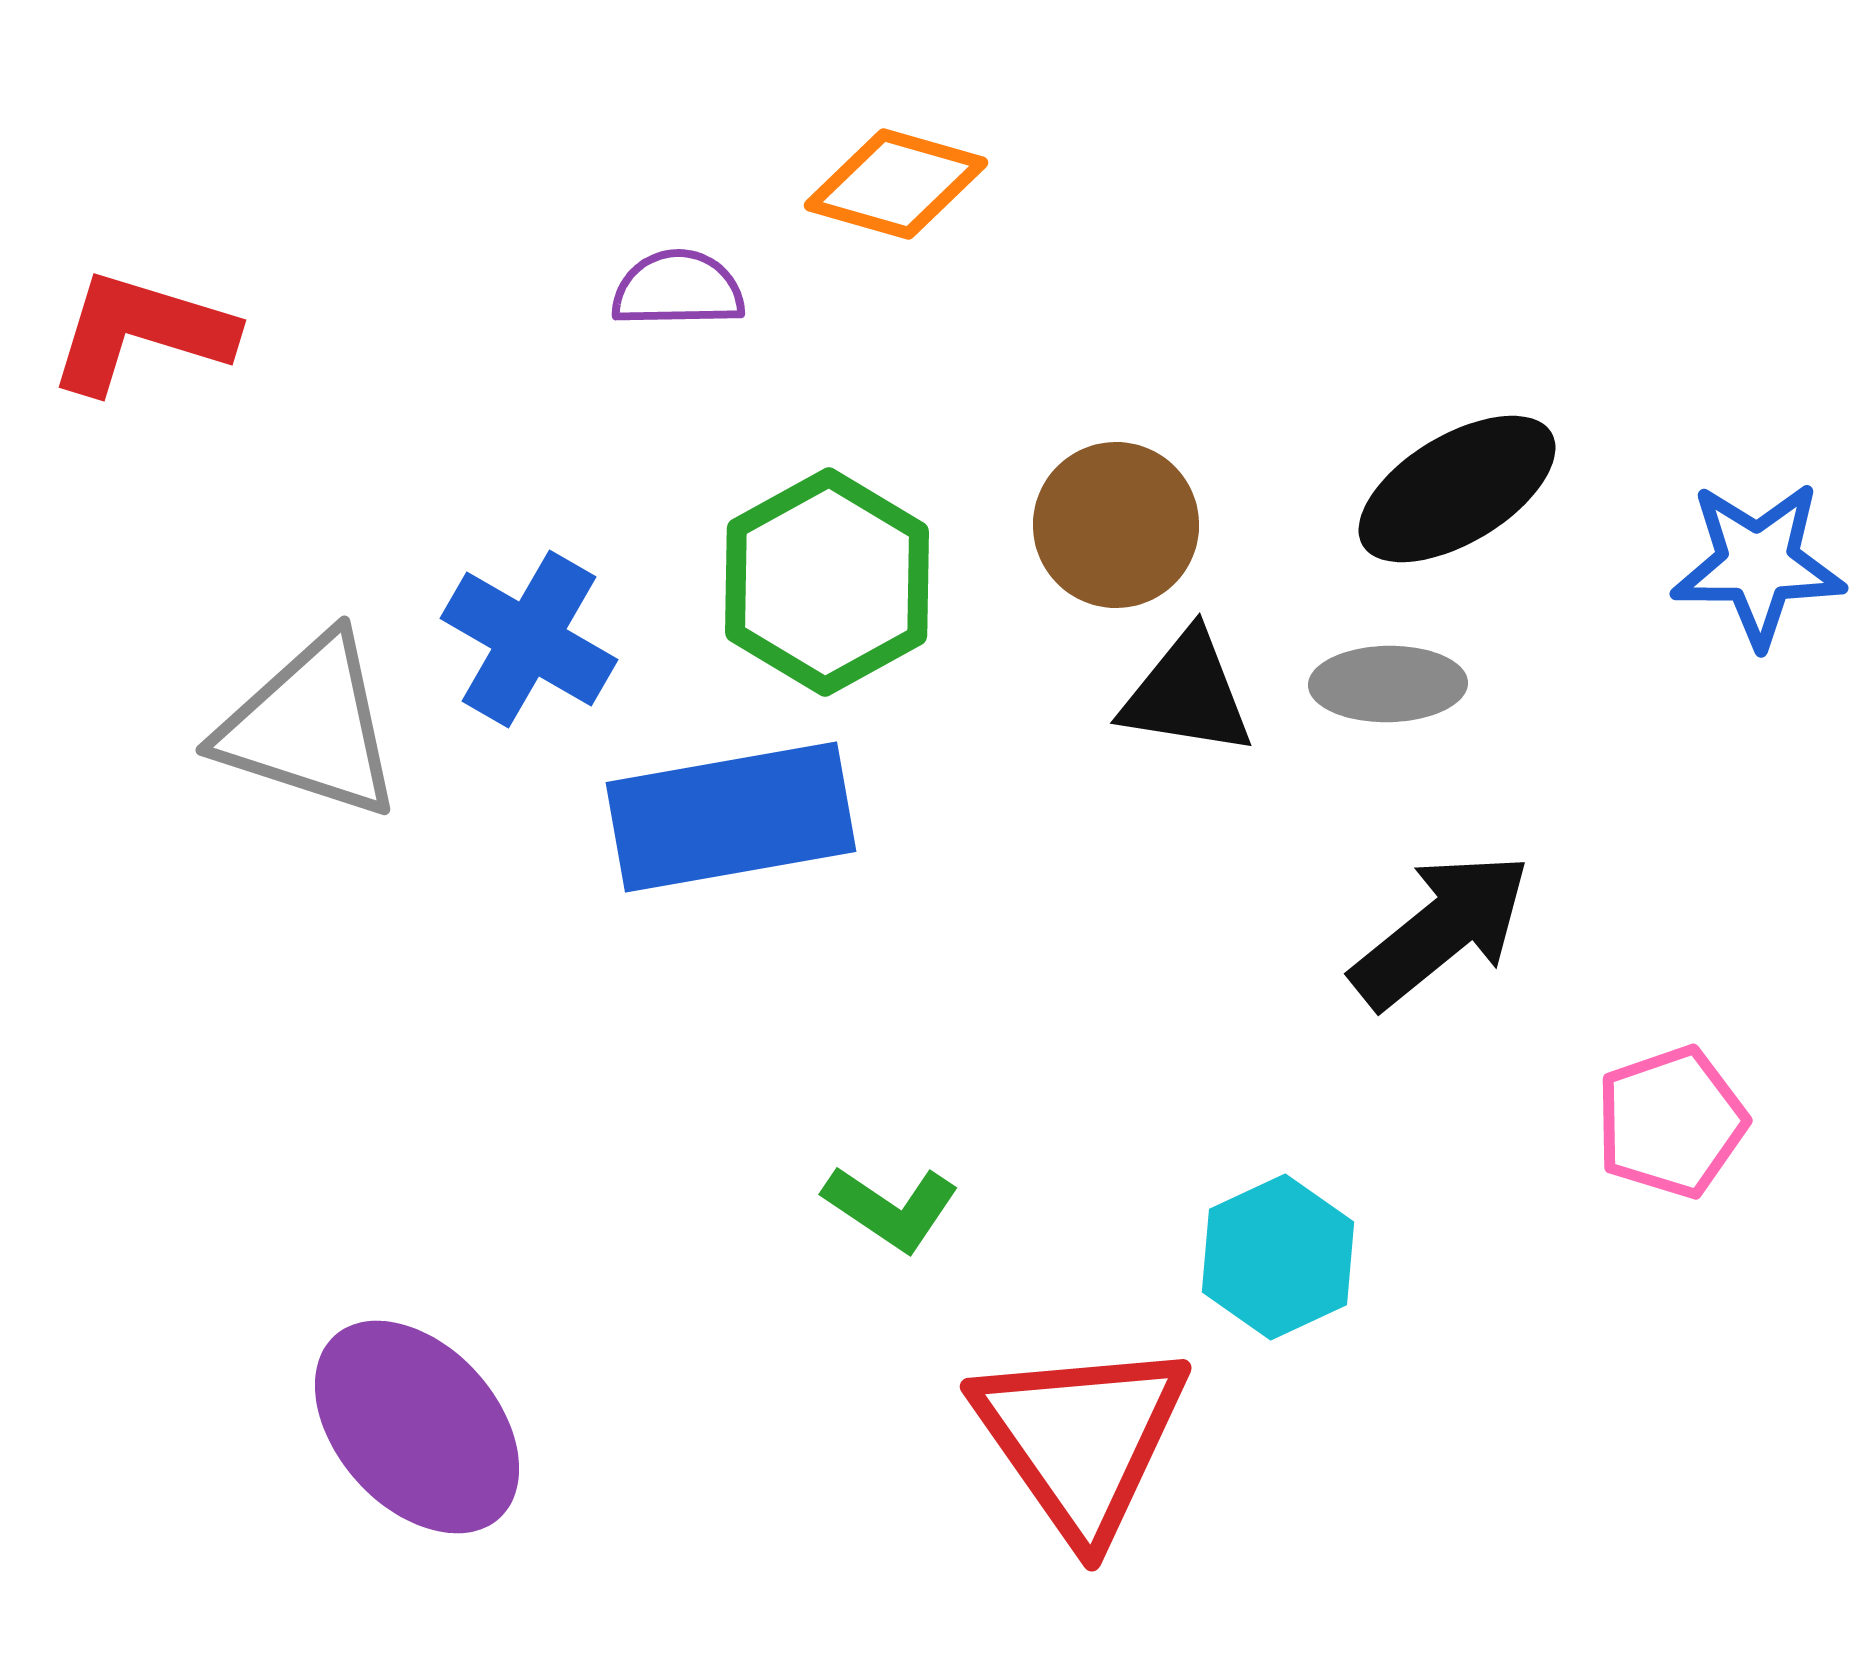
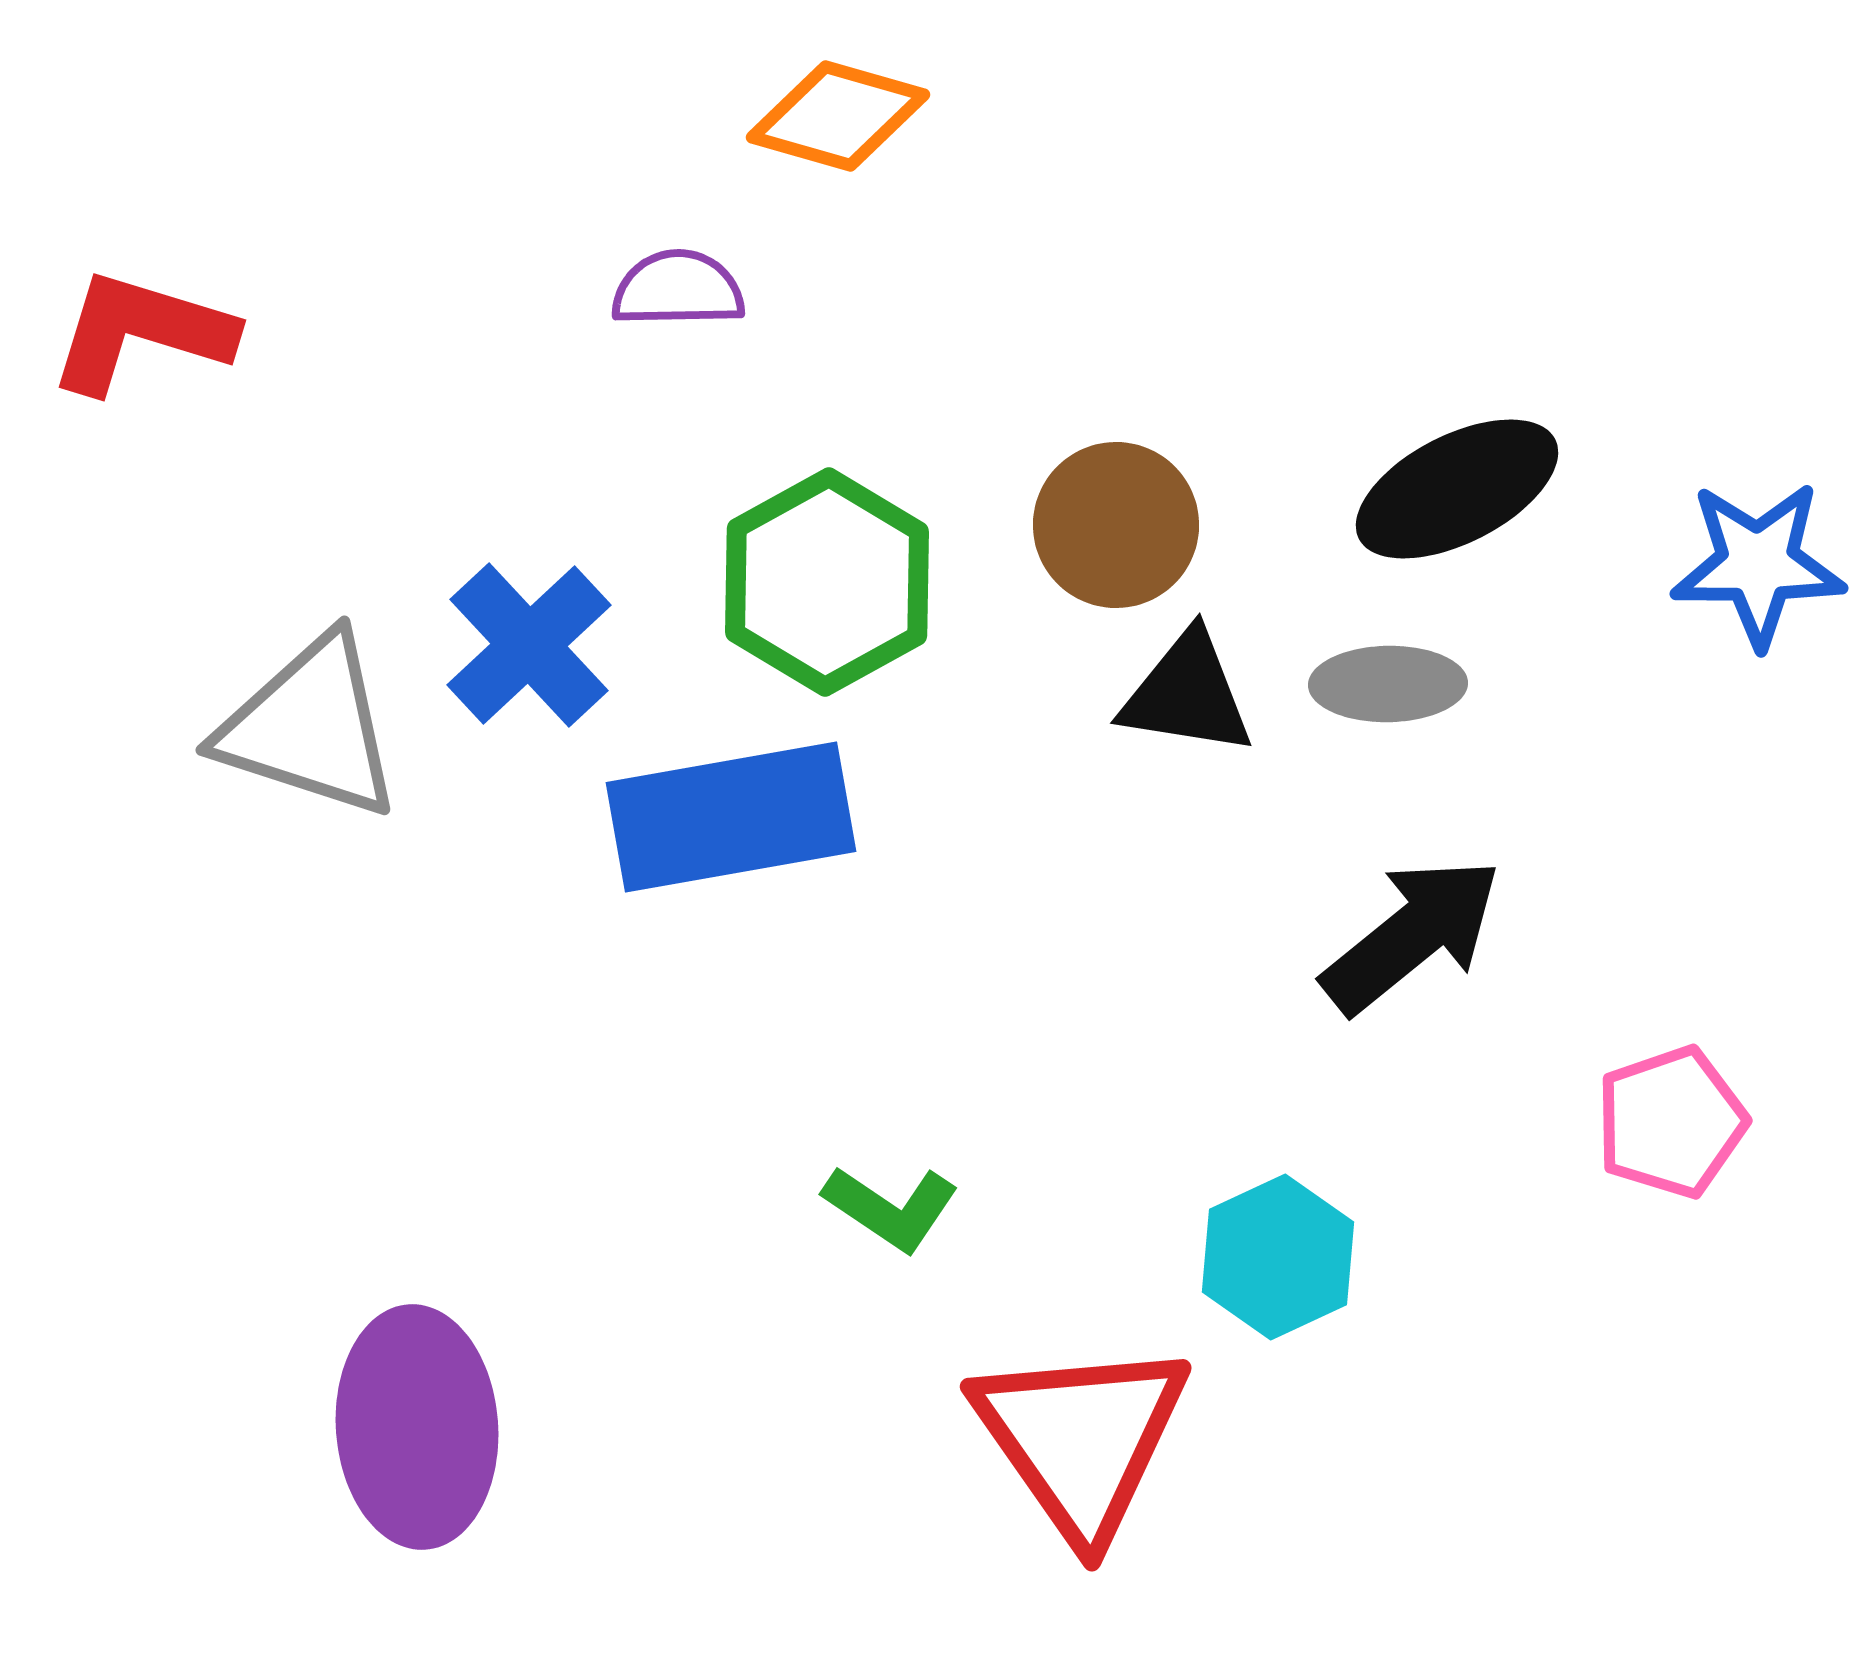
orange diamond: moved 58 px left, 68 px up
black ellipse: rotated 4 degrees clockwise
blue cross: moved 6 px down; rotated 17 degrees clockwise
black arrow: moved 29 px left, 5 px down
purple ellipse: rotated 38 degrees clockwise
